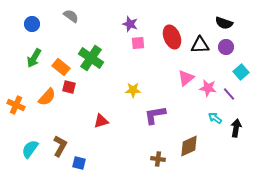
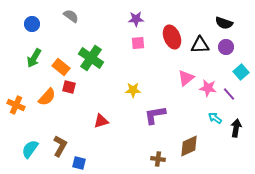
purple star: moved 6 px right, 5 px up; rotated 21 degrees counterclockwise
